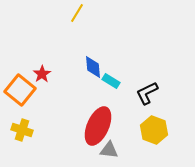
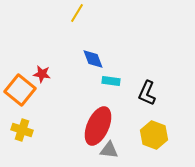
blue diamond: moved 8 px up; rotated 15 degrees counterclockwise
red star: rotated 30 degrees counterclockwise
cyan rectangle: rotated 24 degrees counterclockwise
black L-shape: rotated 40 degrees counterclockwise
yellow hexagon: moved 5 px down
